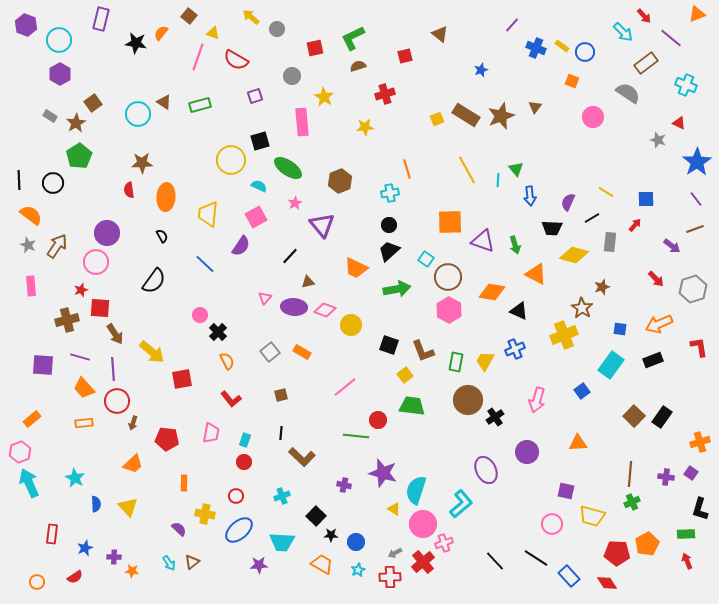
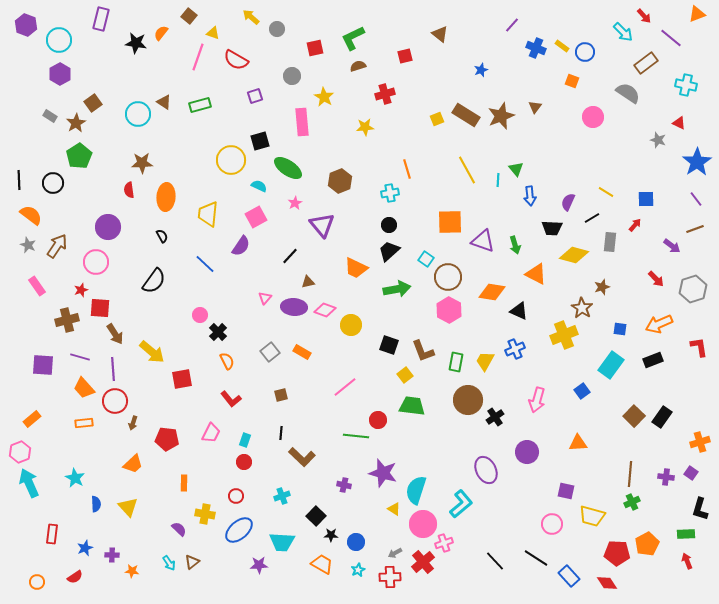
cyan cross at (686, 85): rotated 10 degrees counterclockwise
purple circle at (107, 233): moved 1 px right, 6 px up
pink rectangle at (31, 286): moved 6 px right; rotated 30 degrees counterclockwise
red circle at (117, 401): moved 2 px left
pink trapezoid at (211, 433): rotated 15 degrees clockwise
purple cross at (114, 557): moved 2 px left, 2 px up
